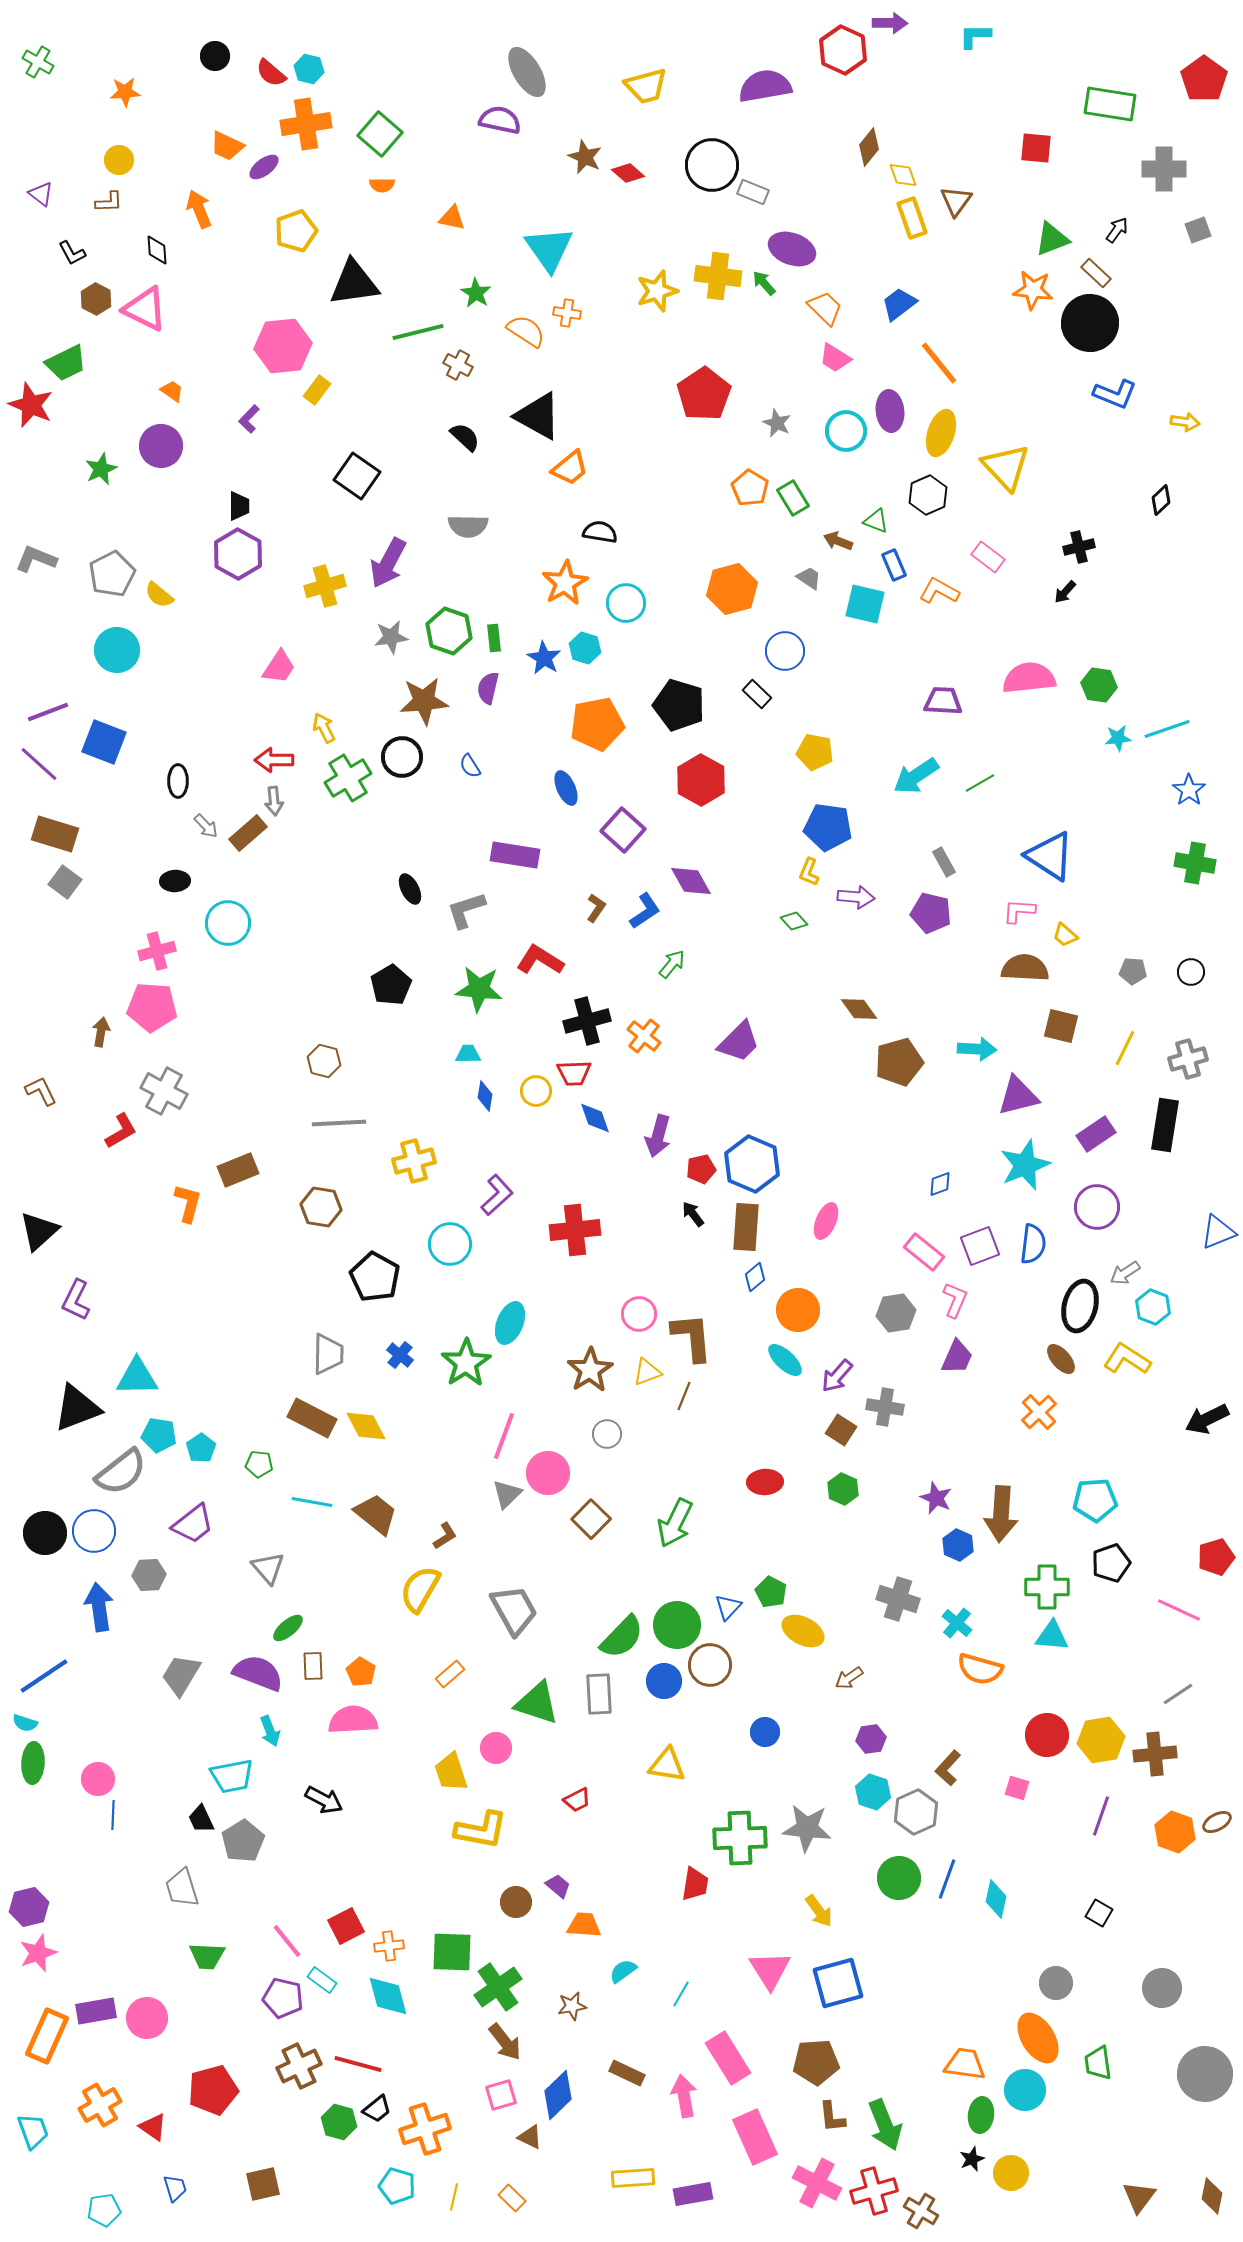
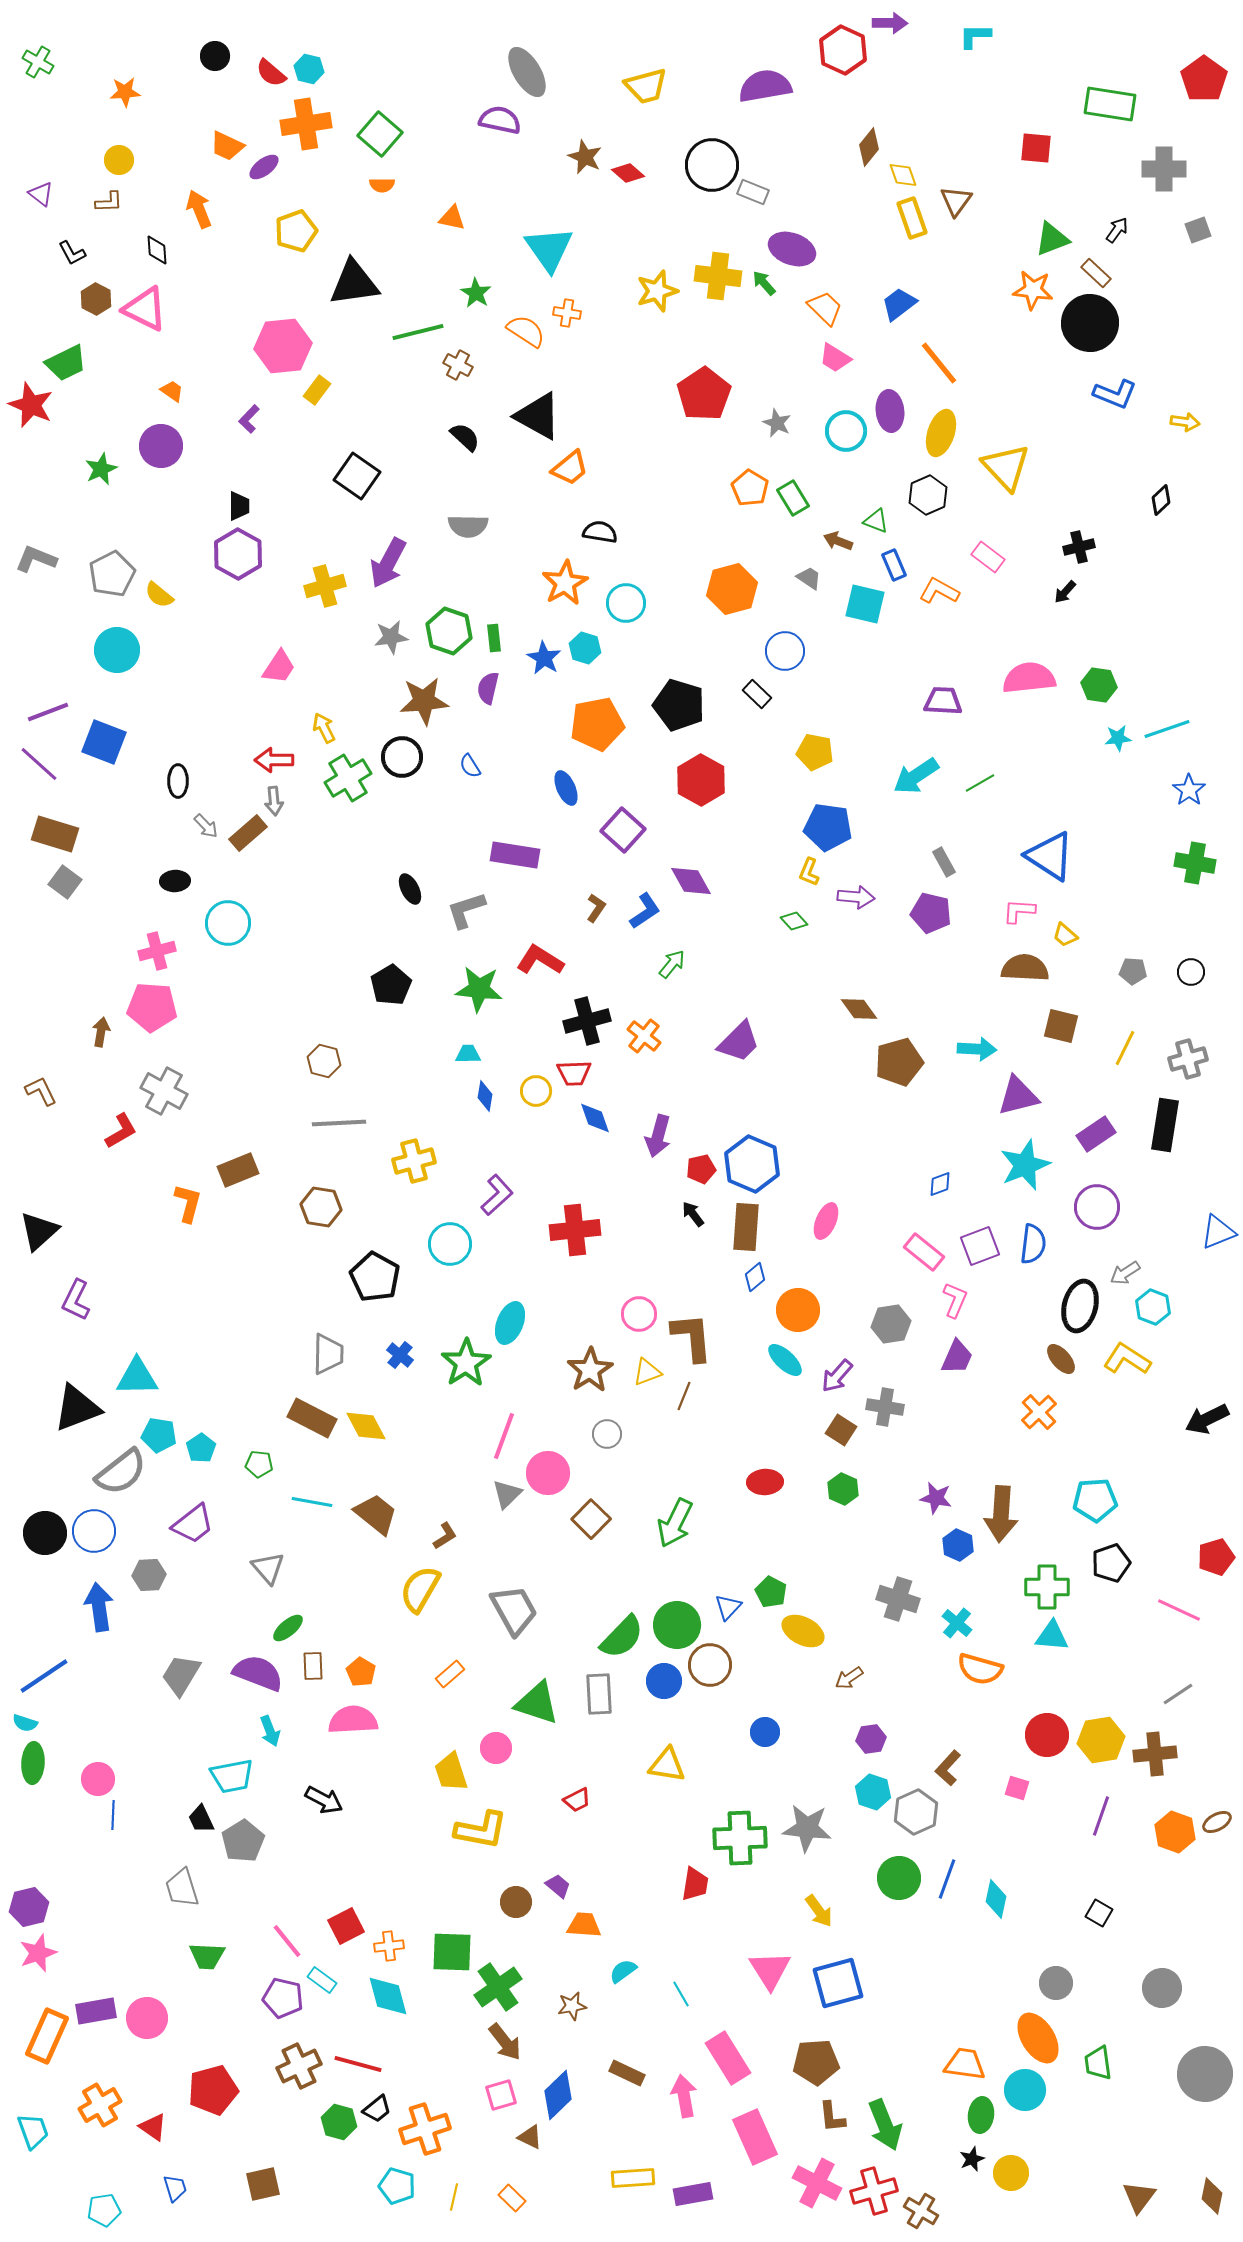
gray hexagon at (896, 1313): moved 5 px left, 11 px down
purple star at (936, 1498): rotated 12 degrees counterclockwise
cyan line at (681, 1994): rotated 60 degrees counterclockwise
